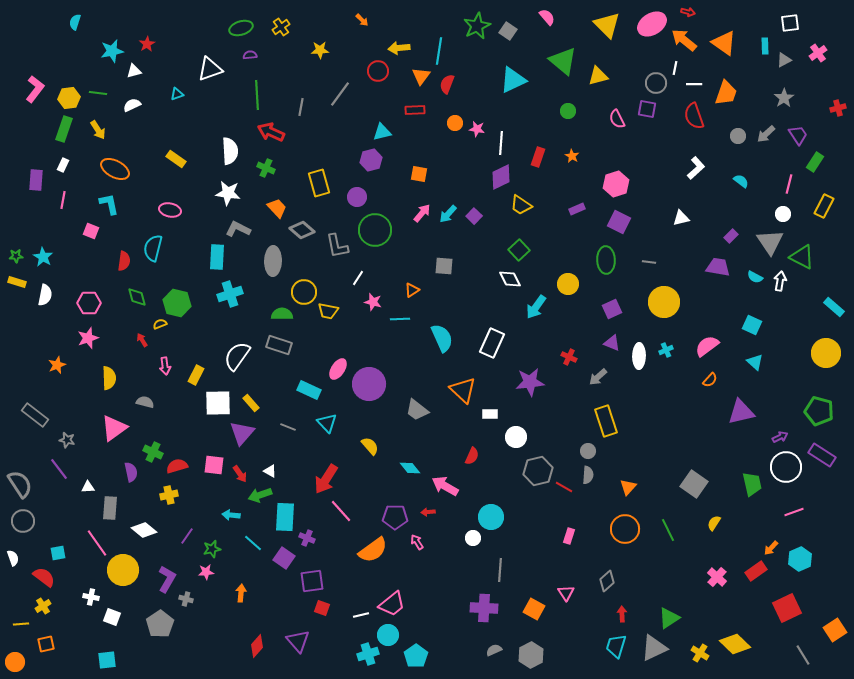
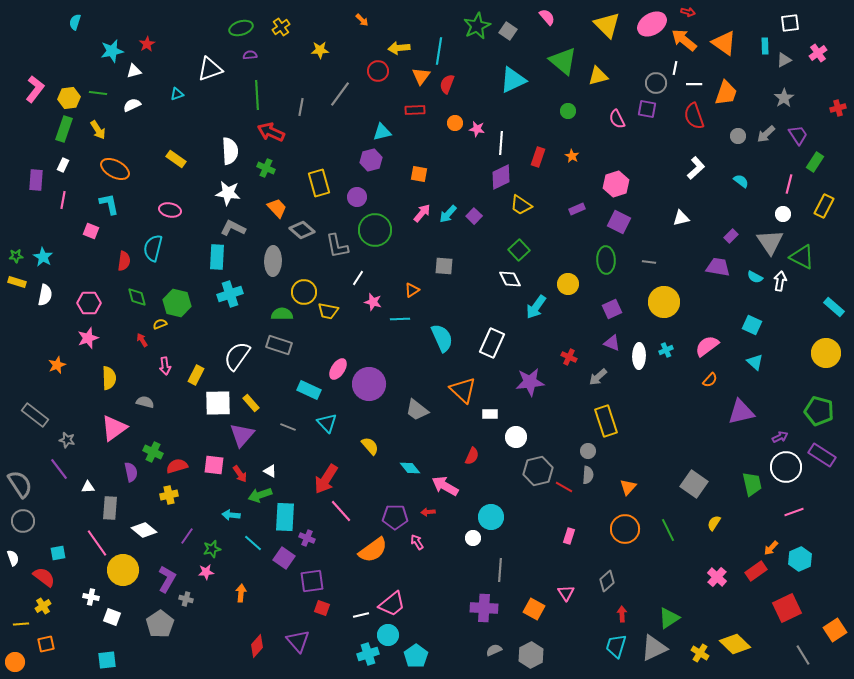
gray L-shape at (238, 229): moved 5 px left, 1 px up
purple triangle at (242, 433): moved 2 px down
